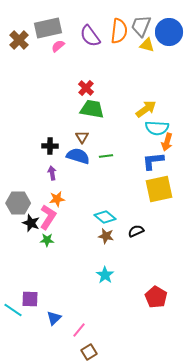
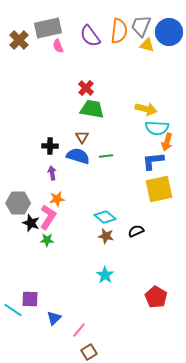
pink semicircle: rotated 72 degrees counterclockwise
yellow arrow: rotated 50 degrees clockwise
